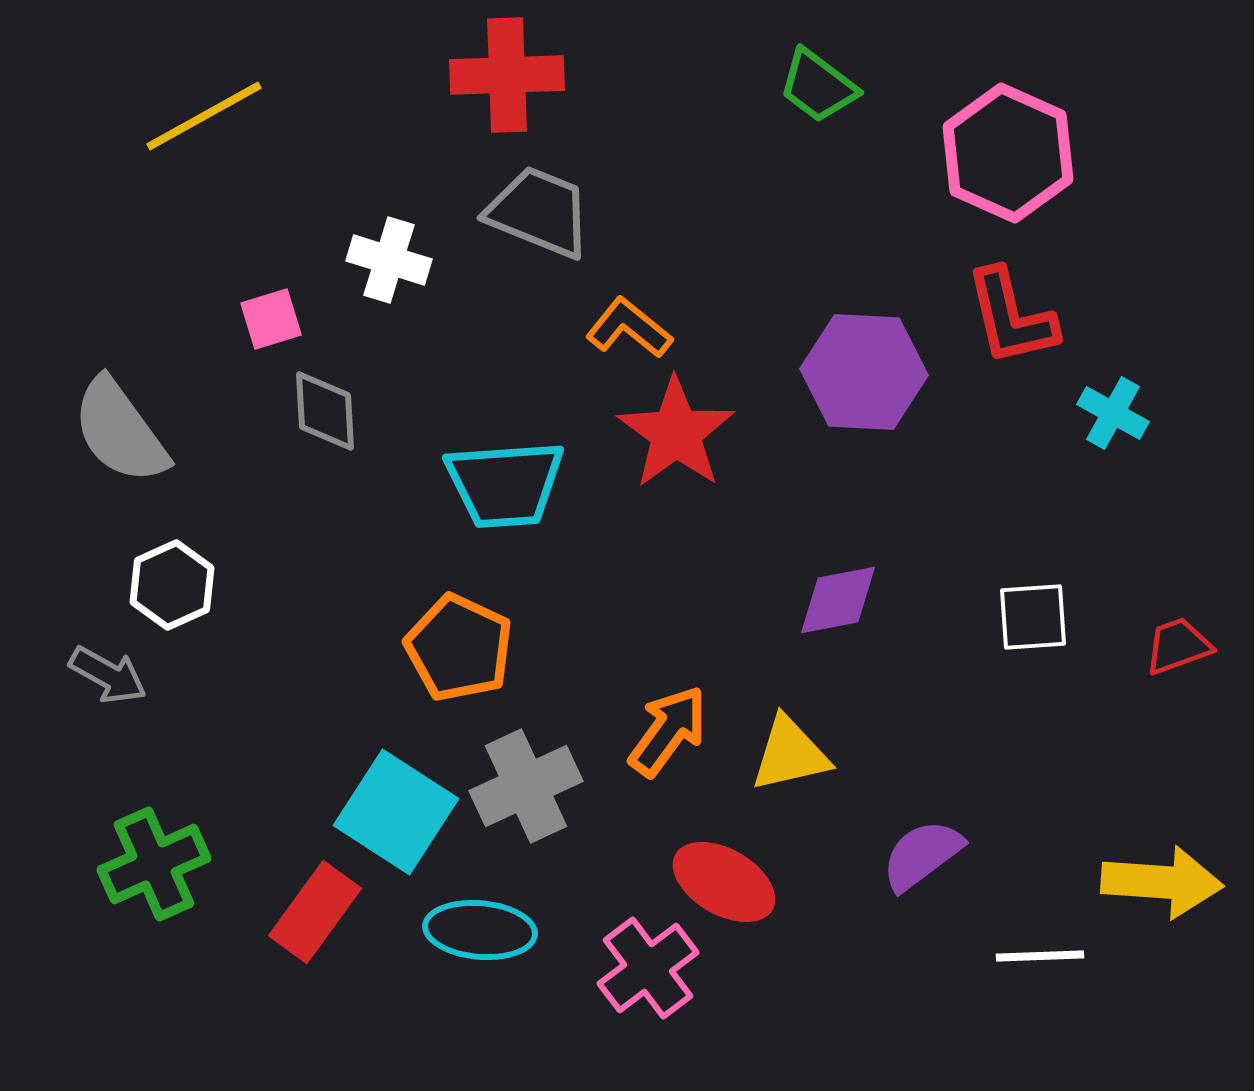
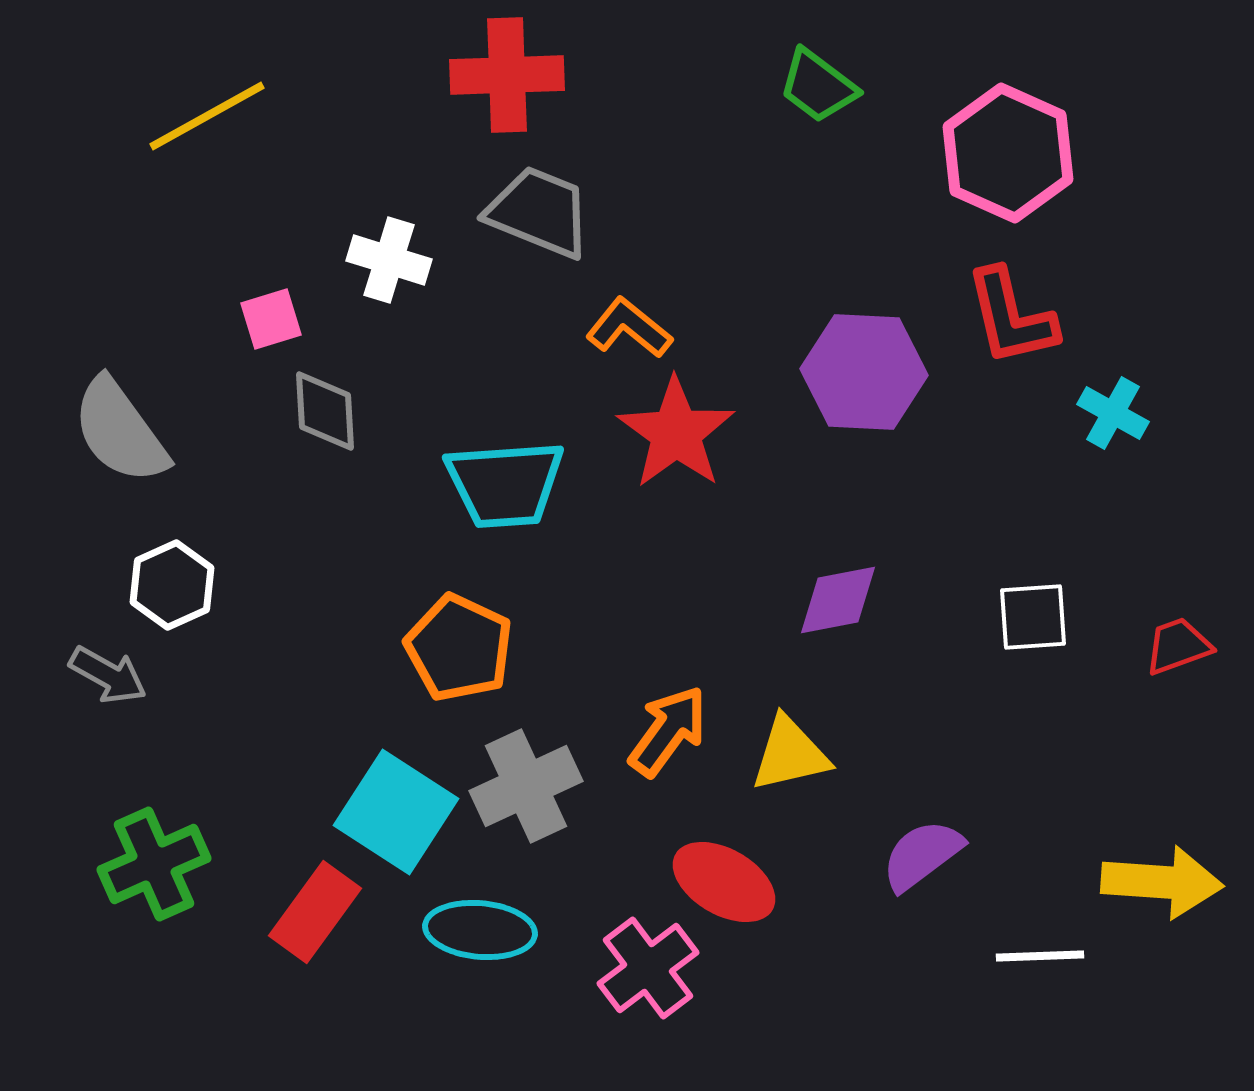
yellow line: moved 3 px right
